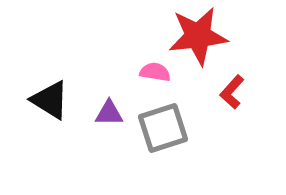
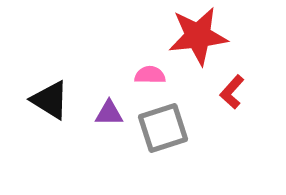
pink semicircle: moved 5 px left, 3 px down; rotated 8 degrees counterclockwise
